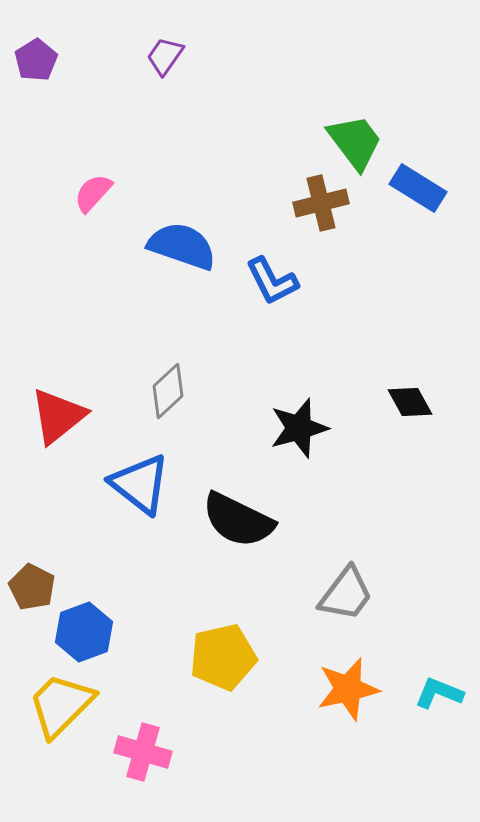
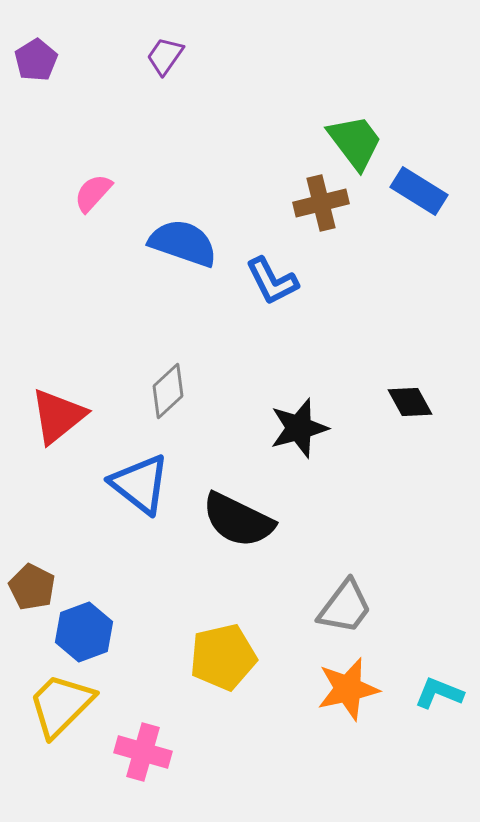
blue rectangle: moved 1 px right, 3 px down
blue semicircle: moved 1 px right, 3 px up
gray trapezoid: moved 1 px left, 13 px down
